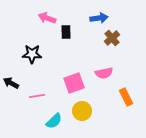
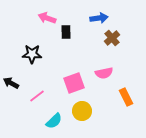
pink line: rotated 28 degrees counterclockwise
